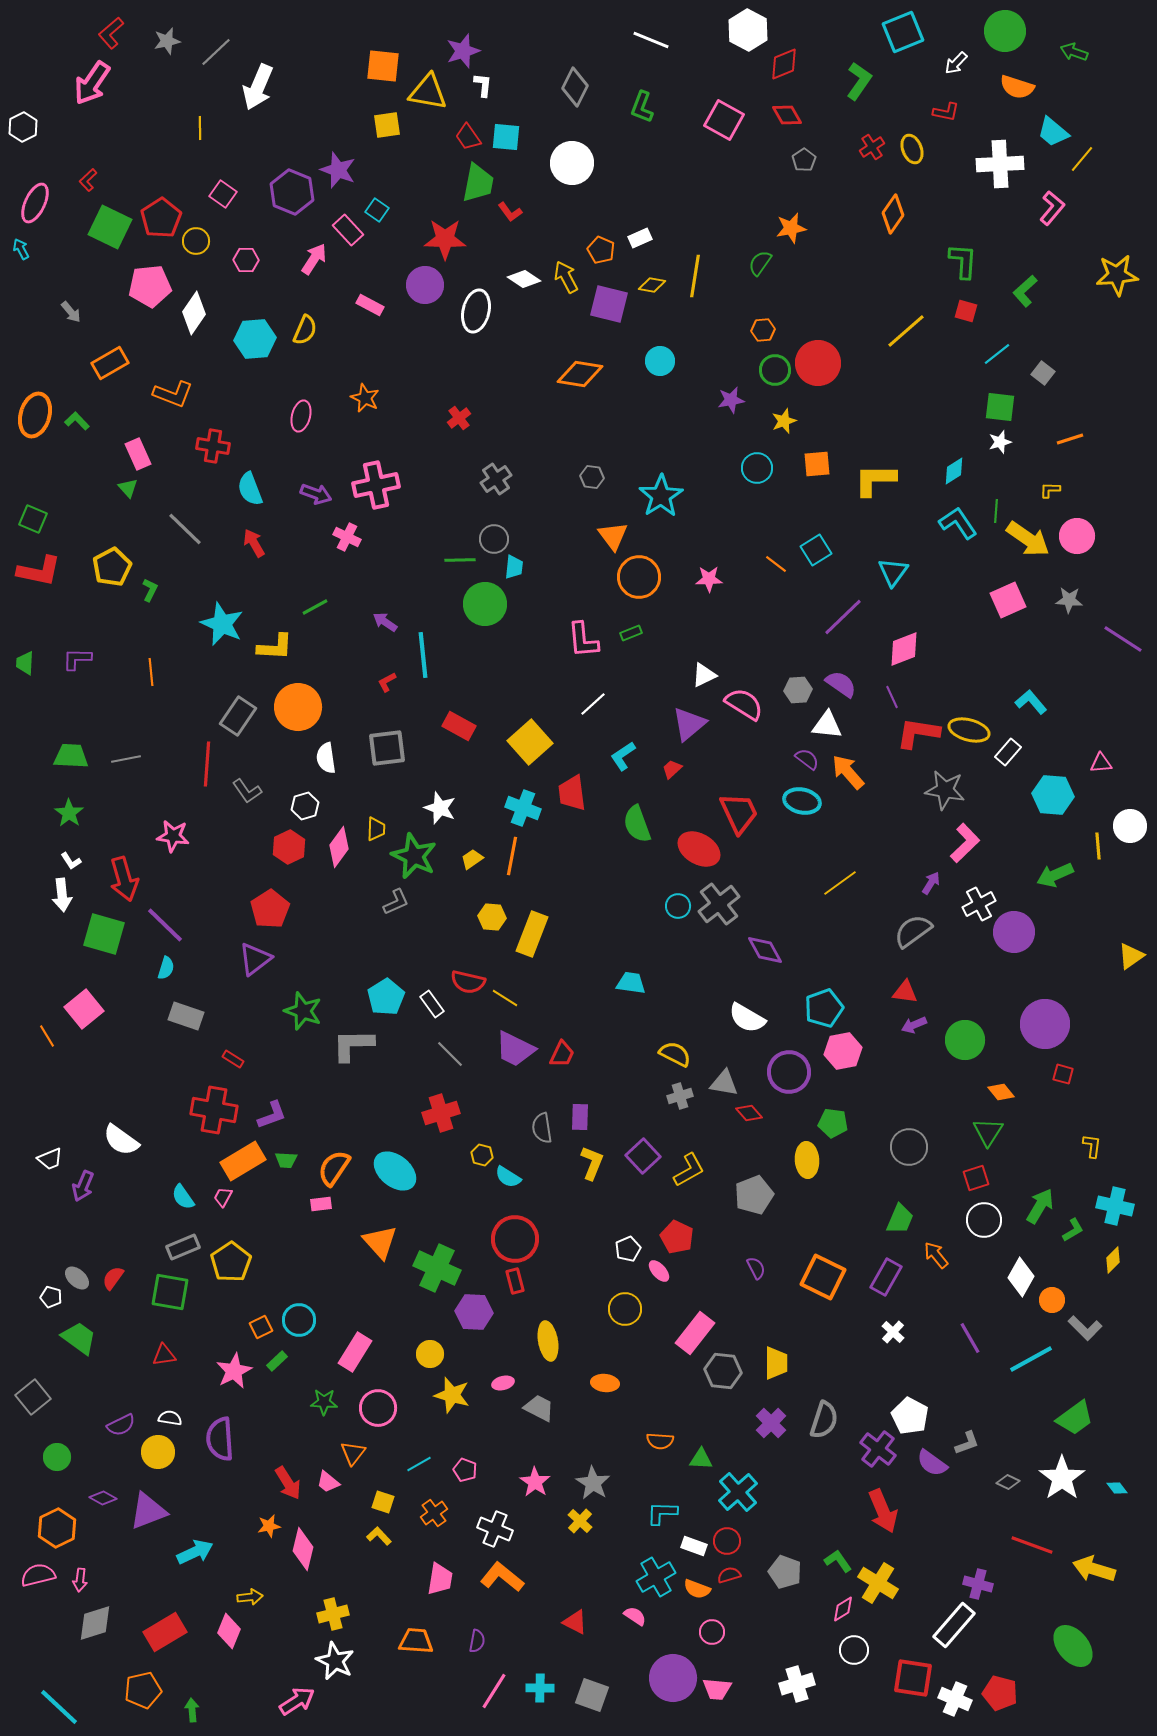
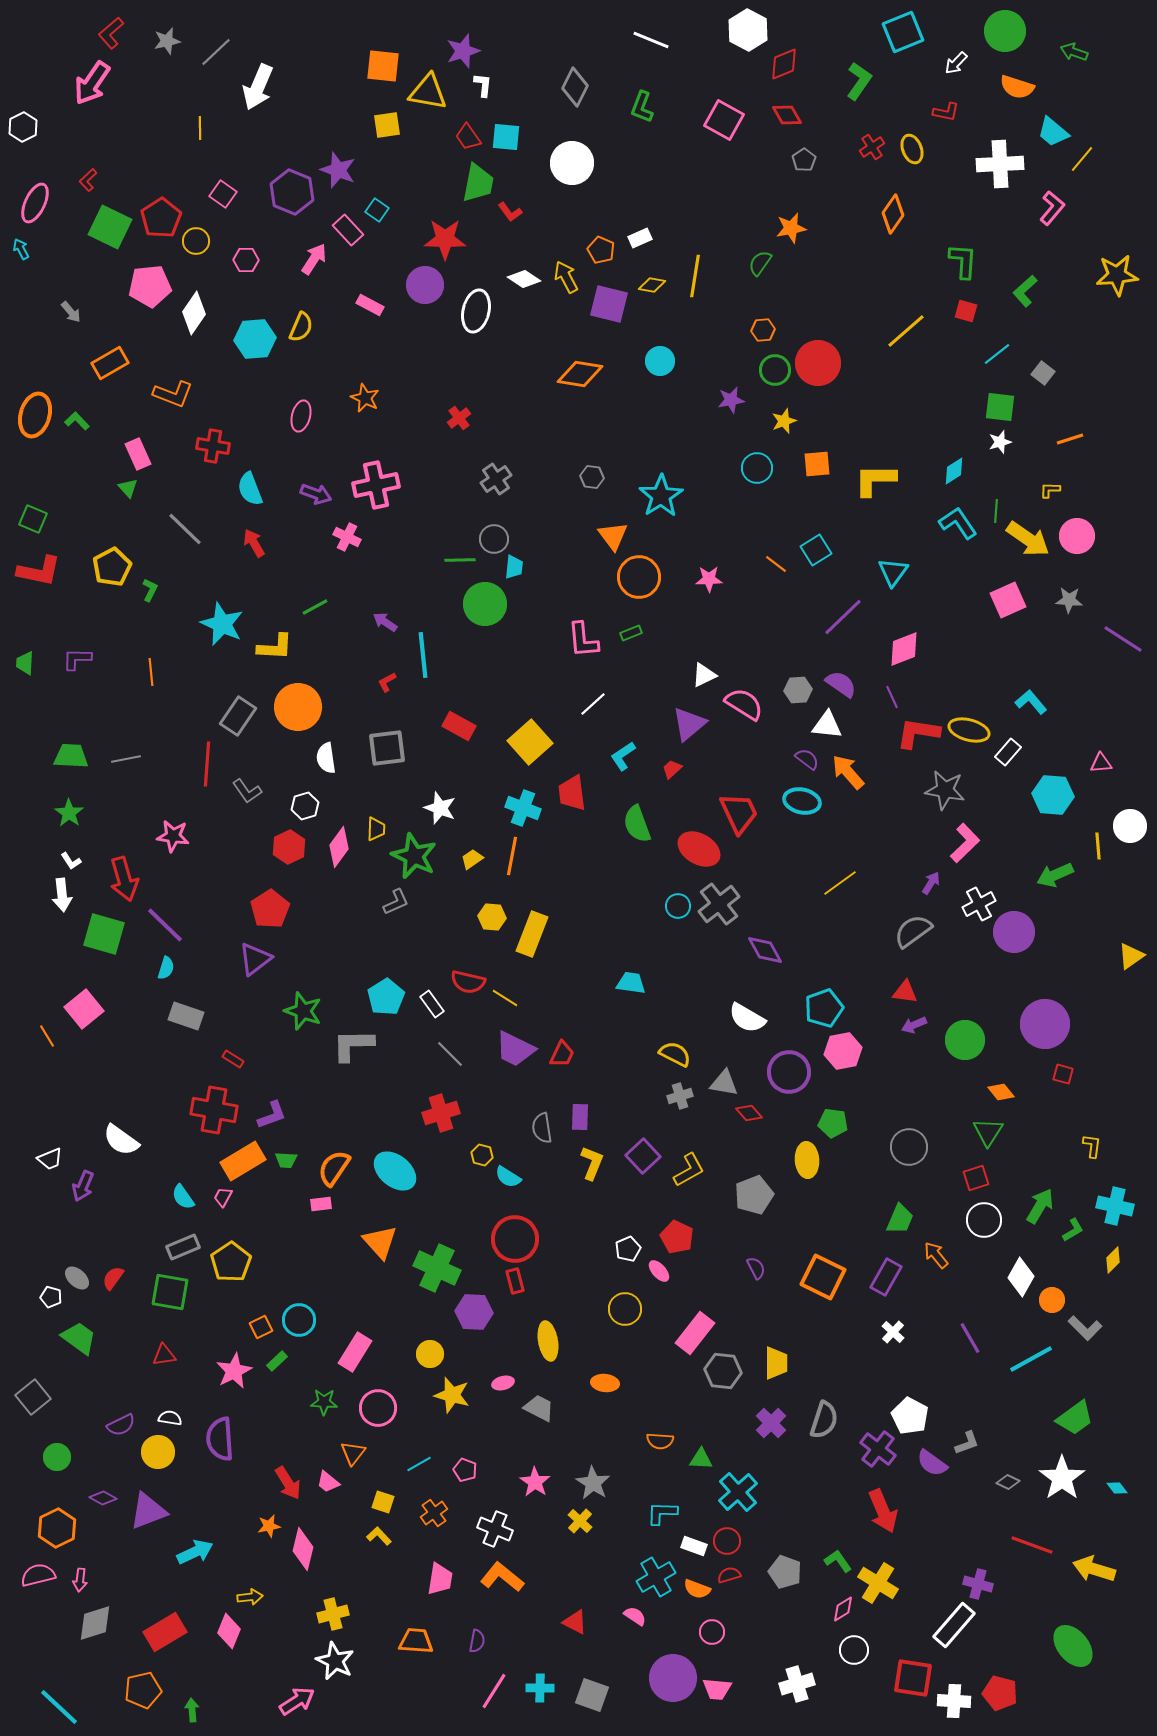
yellow semicircle at (305, 330): moved 4 px left, 3 px up
white cross at (955, 1699): moved 1 px left, 2 px down; rotated 20 degrees counterclockwise
